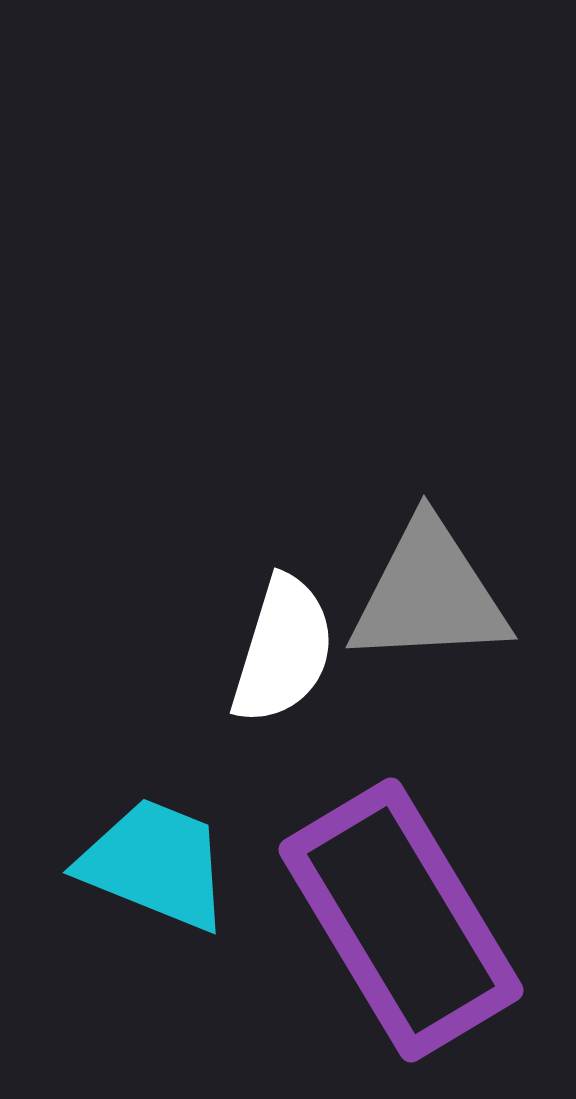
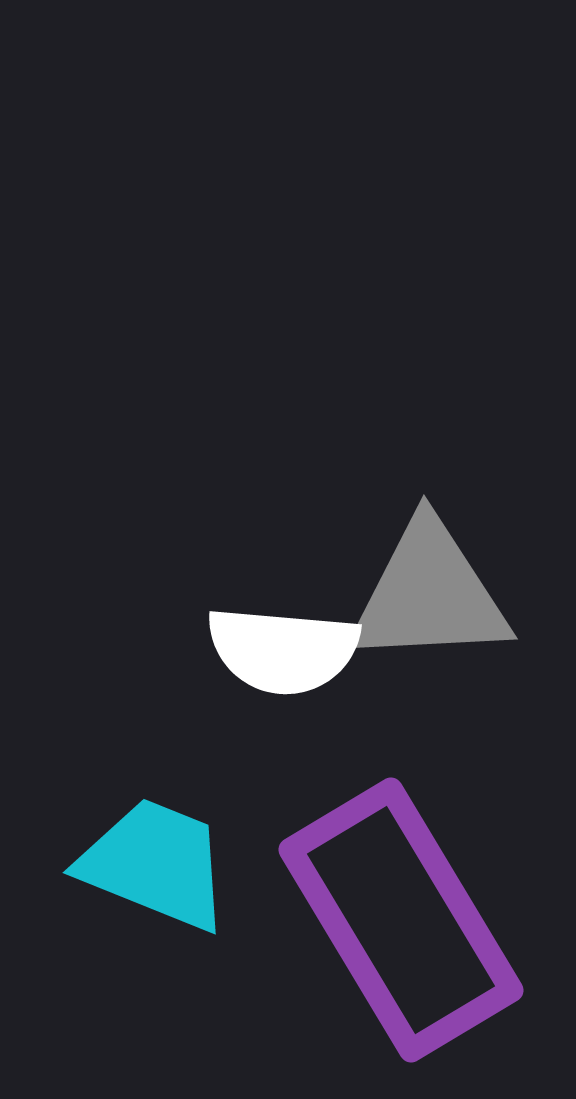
white semicircle: rotated 78 degrees clockwise
